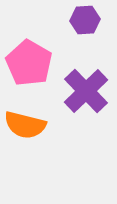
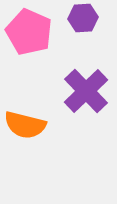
purple hexagon: moved 2 px left, 2 px up
pink pentagon: moved 31 px up; rotated 6 degrees counterclockwise
